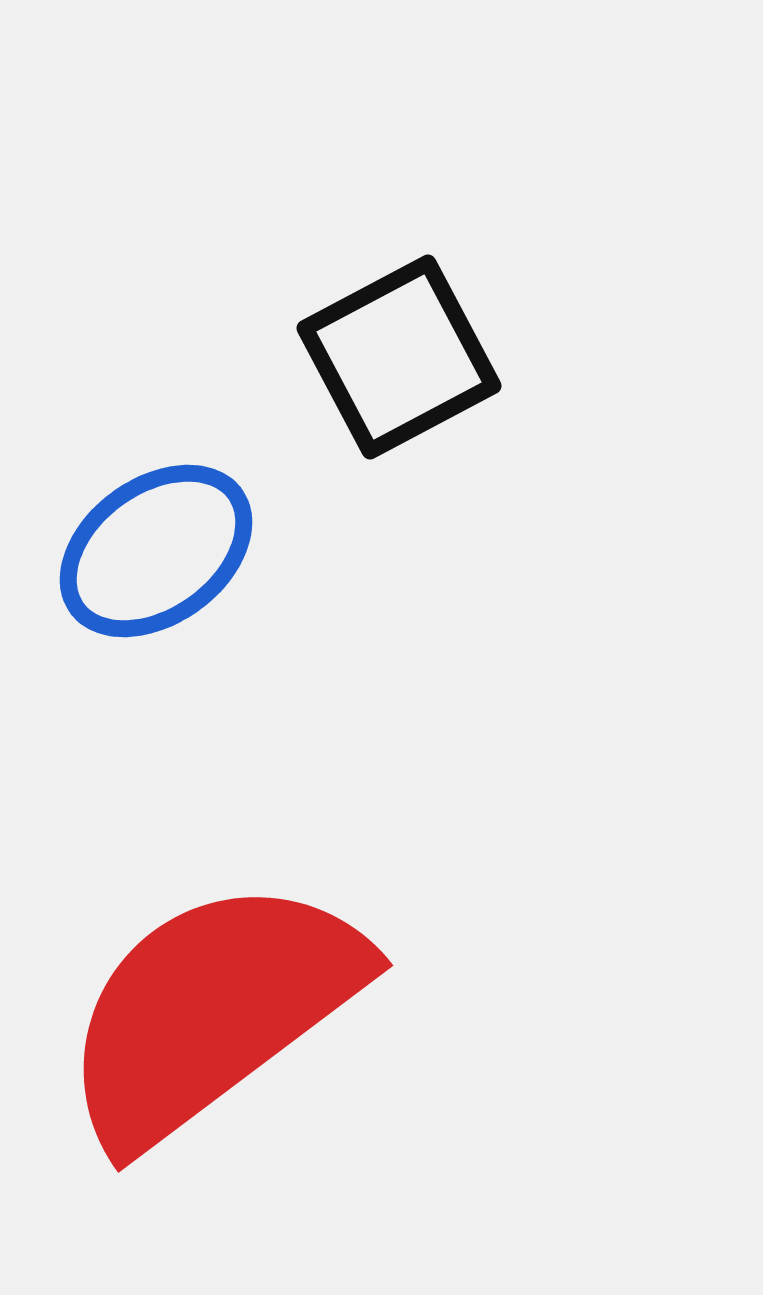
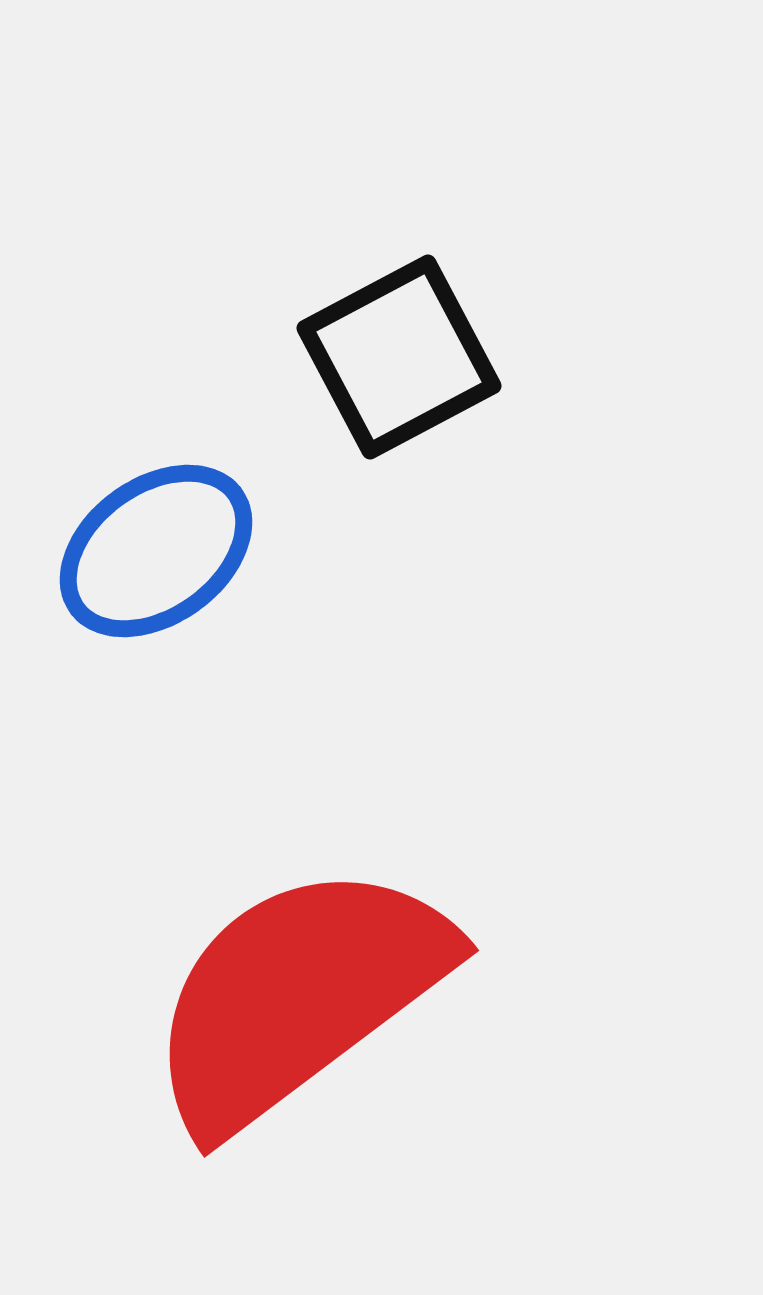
red semicircle: moved 86 px right, 15 px up
